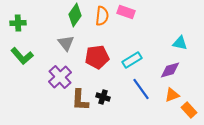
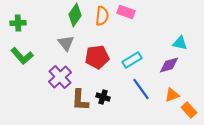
purple diamond: moved 1 px left, 5 px up
